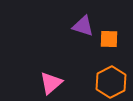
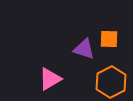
purple triangle: moved 1 px right, 23 px down
pink triangle: moved 1 px left, 4 px up; rotated 10 degrees clockwise
